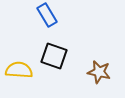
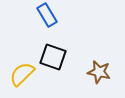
black square: moved 1 px left, 1 px down
yellow semicircle: moved 3 px right, 4 px down; rotated 48 degrees counterclockwise
